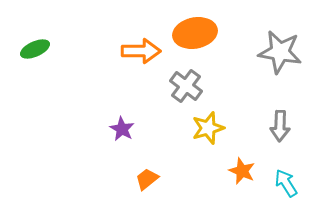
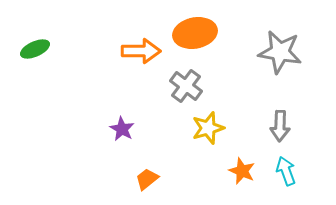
cyan arrow: moved 12 px up; rotated 12 degrees clockwise
